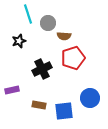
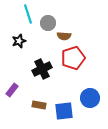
purple rectangle: rotated 40 degrees counterclockwise
